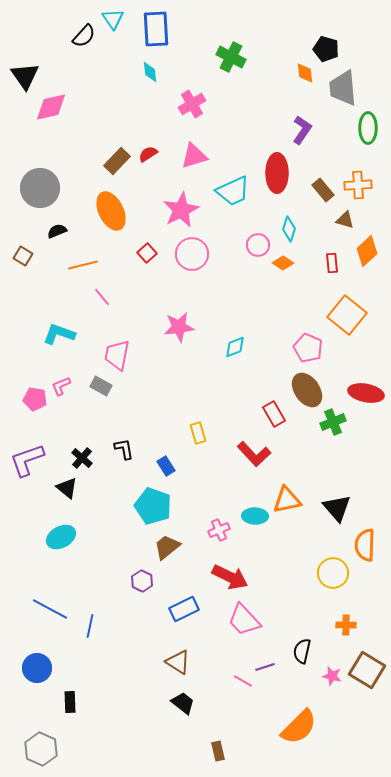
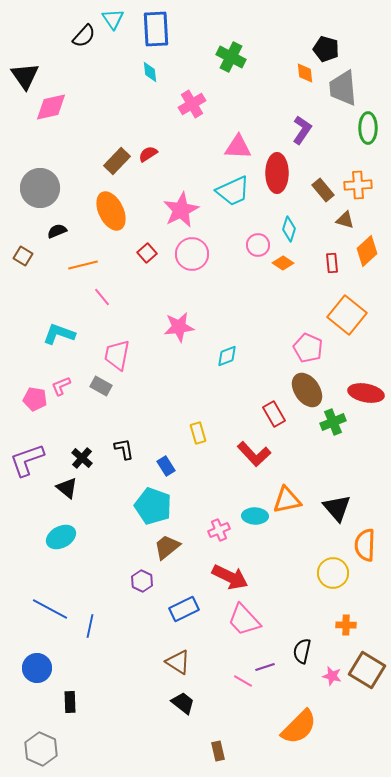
pink triangle at (194, 156): moved 44 px right, 9 px up; rotated 20 degrees clockwise
cyan diamond at (235, 347): moved 8 px left, 9 px down
